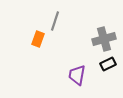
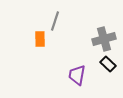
orange rectangle: moved 2 px right; rotated 21 degrees counterclockwise
black rectangle: rotated 70 degrees clockwise
